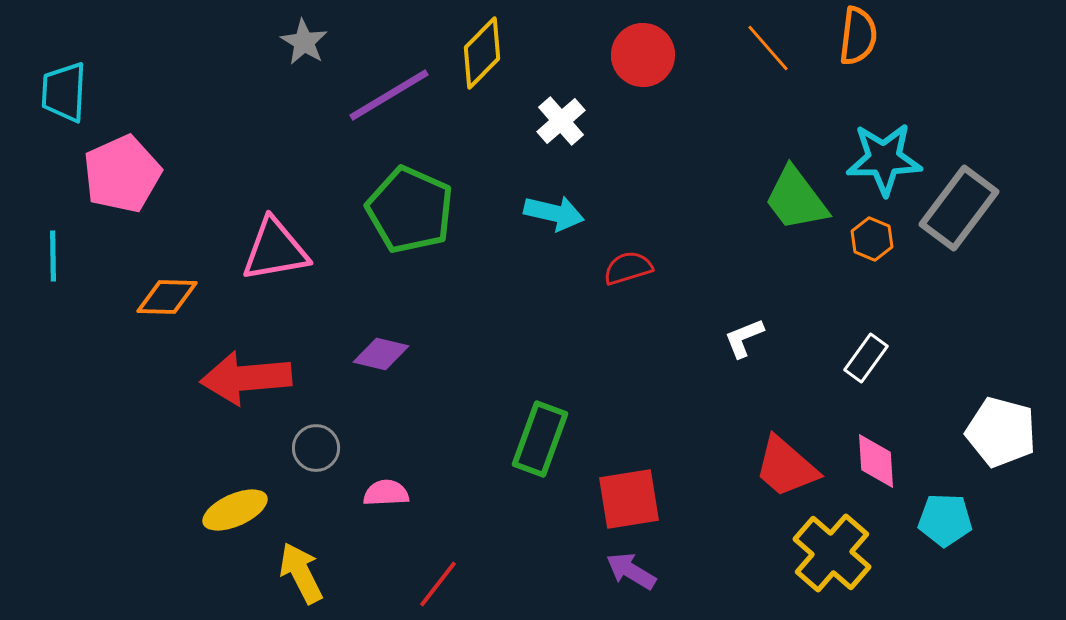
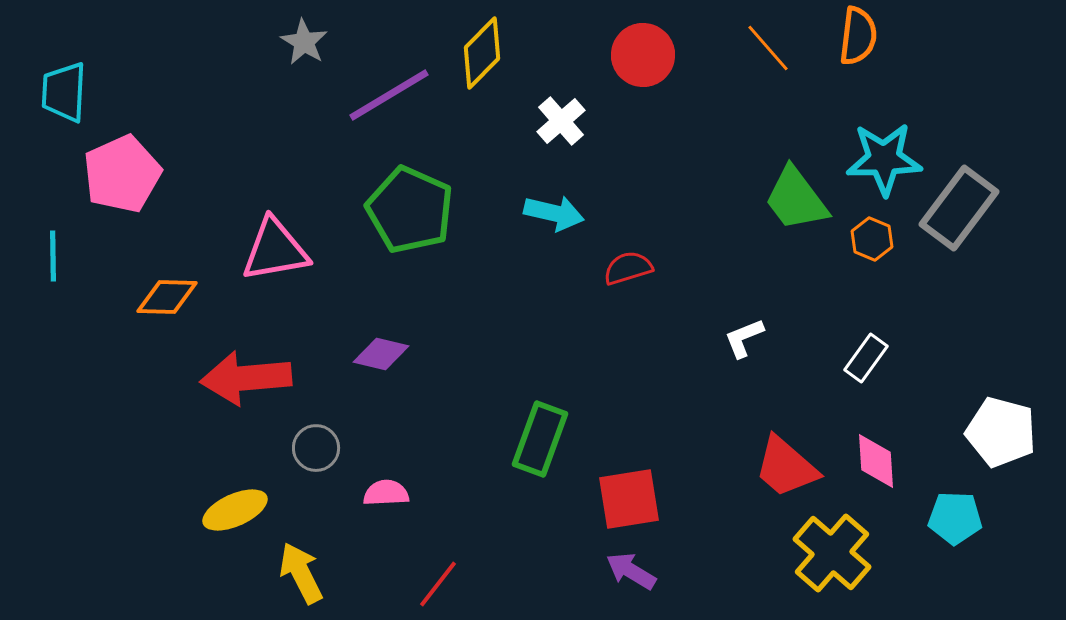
cyan pentagon: moved 10 px right, 2 px up
